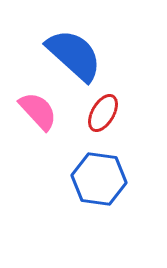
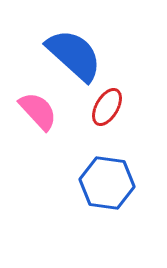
red ellipse: moved 4 px right, 6 px up
blue hexagon: moved 8 px right, 4 px down
